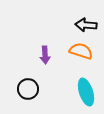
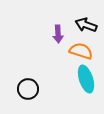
black arrow: rotated 15 degrees clockwise
purple arrow: moved 13 px right, 21 px up
cyan ellipse: moved 13 px up
